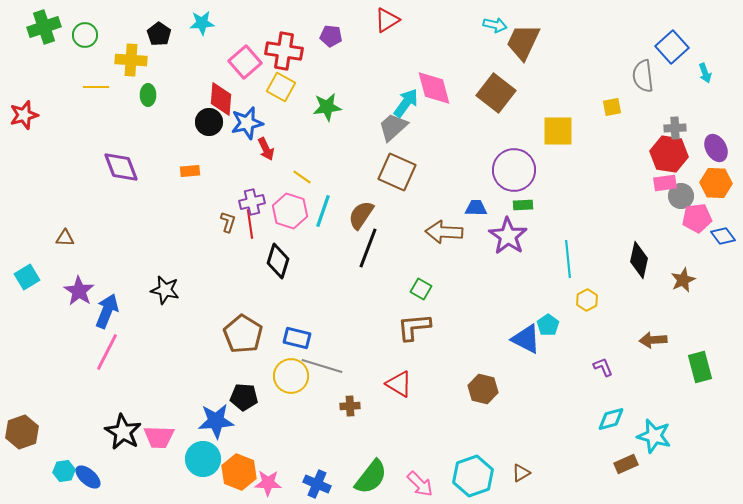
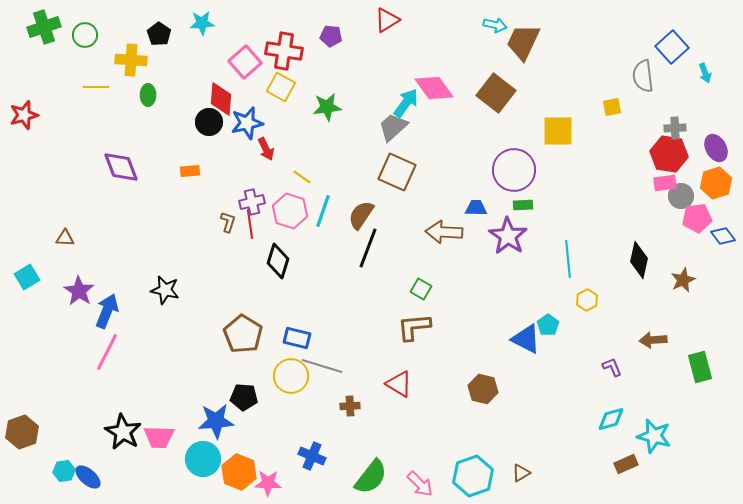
pink diamond at (434, 88): rotated 21 degrees counterclockwise
orange hexagon at (716, 183): rotated 20 degrees counterclockwise
purple L-shape at (603, 367): moved 9 px right
blue cross at (317, 484): moved 5 px left, 28 px up
